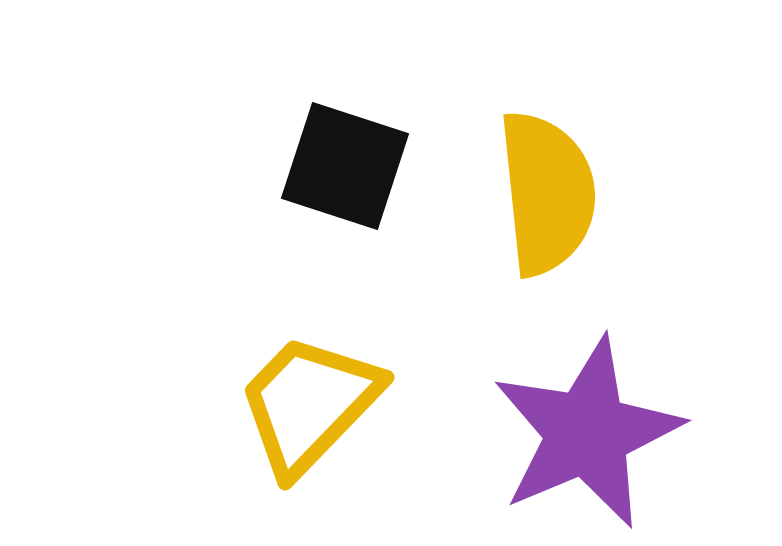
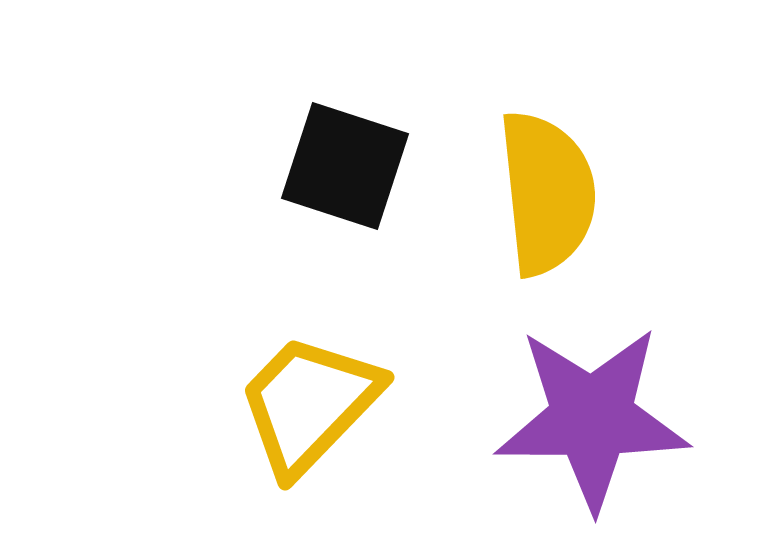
purple star: moved 5 px right, 15 px up; rotated 23 degrees clockwise
